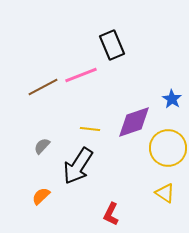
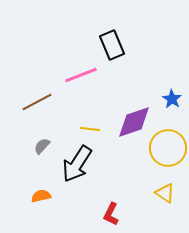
brown line: moved 6 px left, 15 px down
black arrow: moved 1 px left, 2 px up
orange semicircle: rotated 30 degrees clockwise
